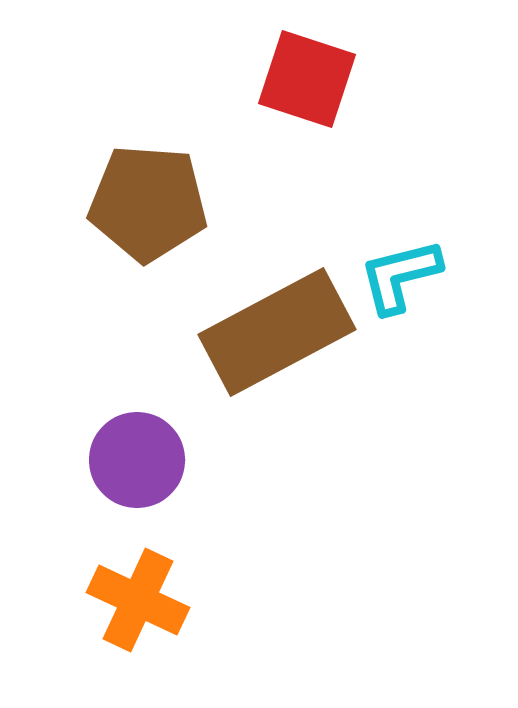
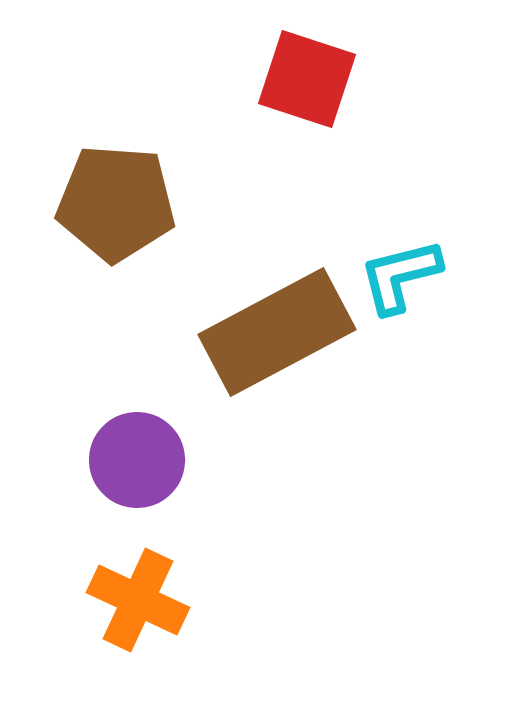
brown pentagon: moved 32 px left
